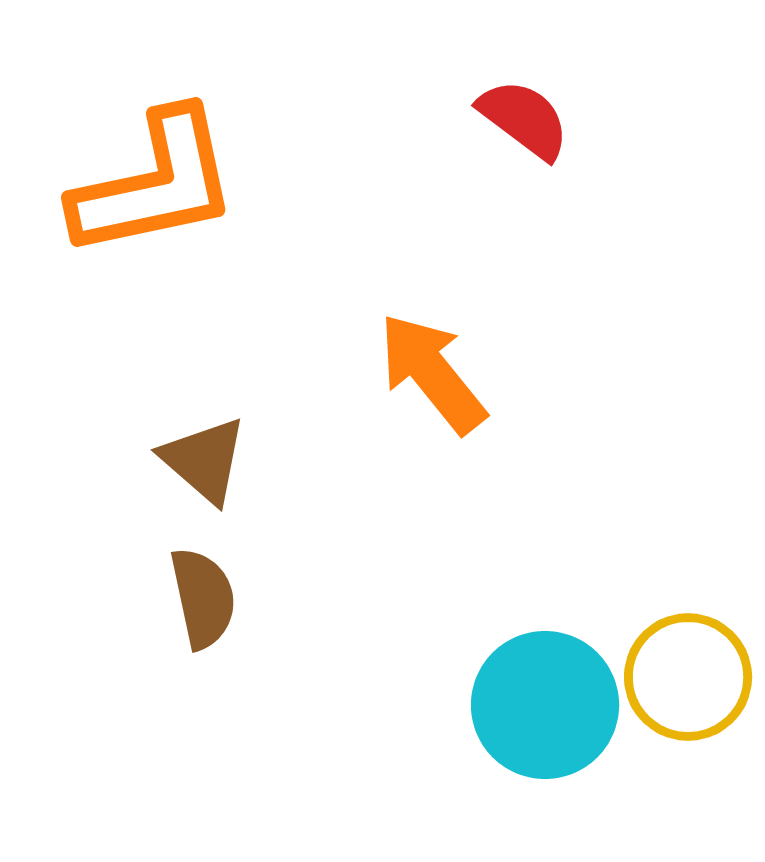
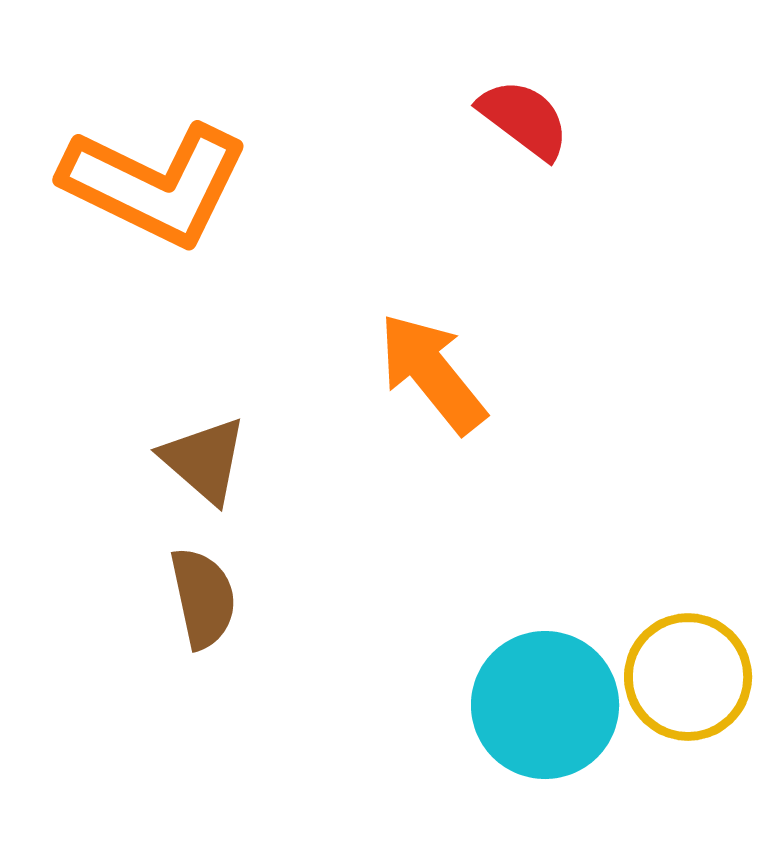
orange L-shape: rotated 38 degrees clockwise
